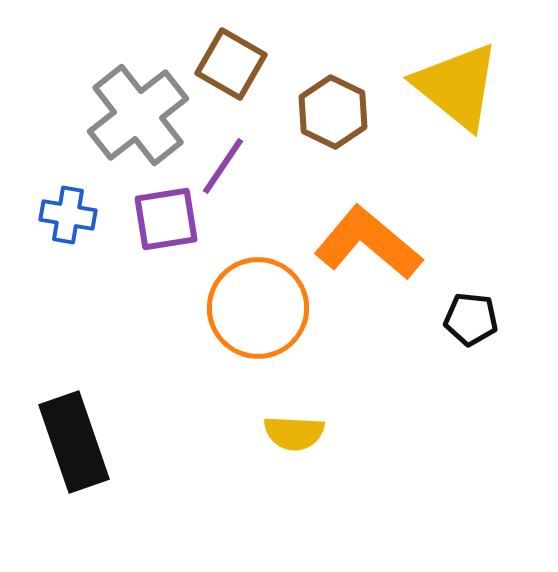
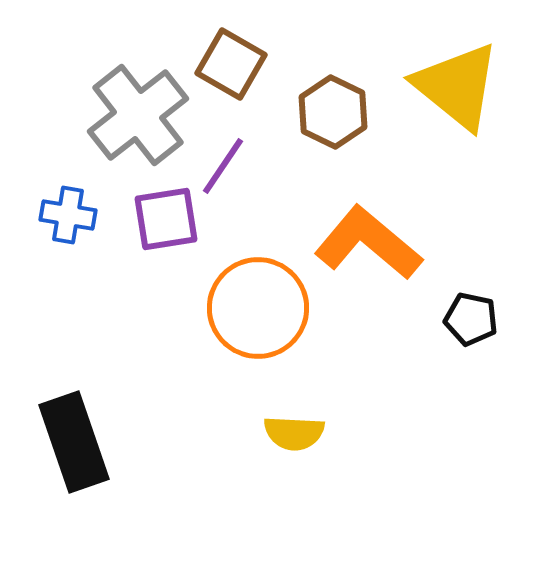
black pentagon: rotated 6 degrees clockwise
